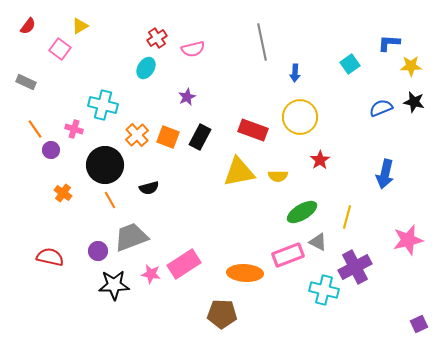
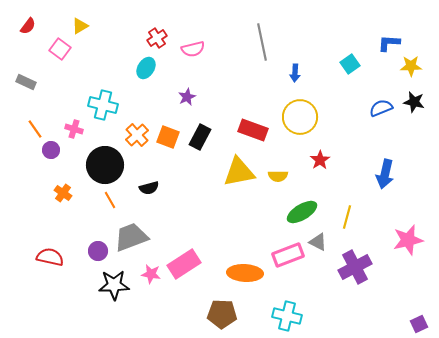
cyan cross at (324, 290): moved 37 px left, 26 px down
